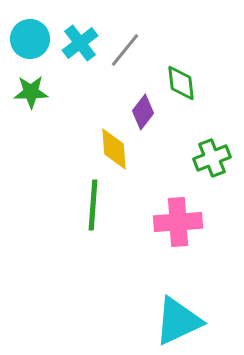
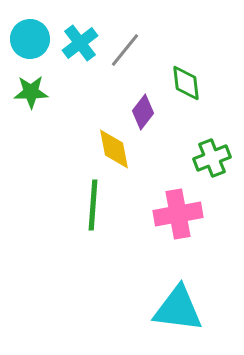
green diamond: moved 5 px right
yellow diamond: rotated 6 degrees counterclockwise
pink cross: moved 8 px up; rotated 6 degrees counterclockwise
cyan triangle: moved 12 px up; rotated 32 degrees clockwise
